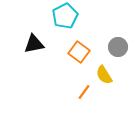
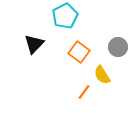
black triangle: rotated 35 degrees counterclockwise
yellow semicircle: moved 2 px left
